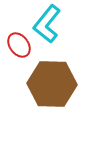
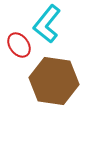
brown hexagon: moved 2 px right, 3 px up; rotated 6 degrees clockwise
